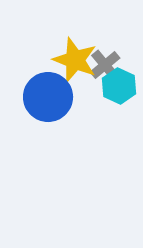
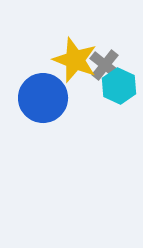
gray cross: rotated 12 degrees counterclockwise
blue circle: moved 5 px left, 1 px down
